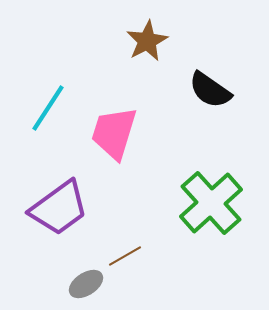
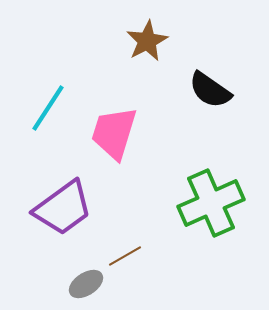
green cross: rotated 18 degrees clockwise
purple trapezoid: moved 4 px right
